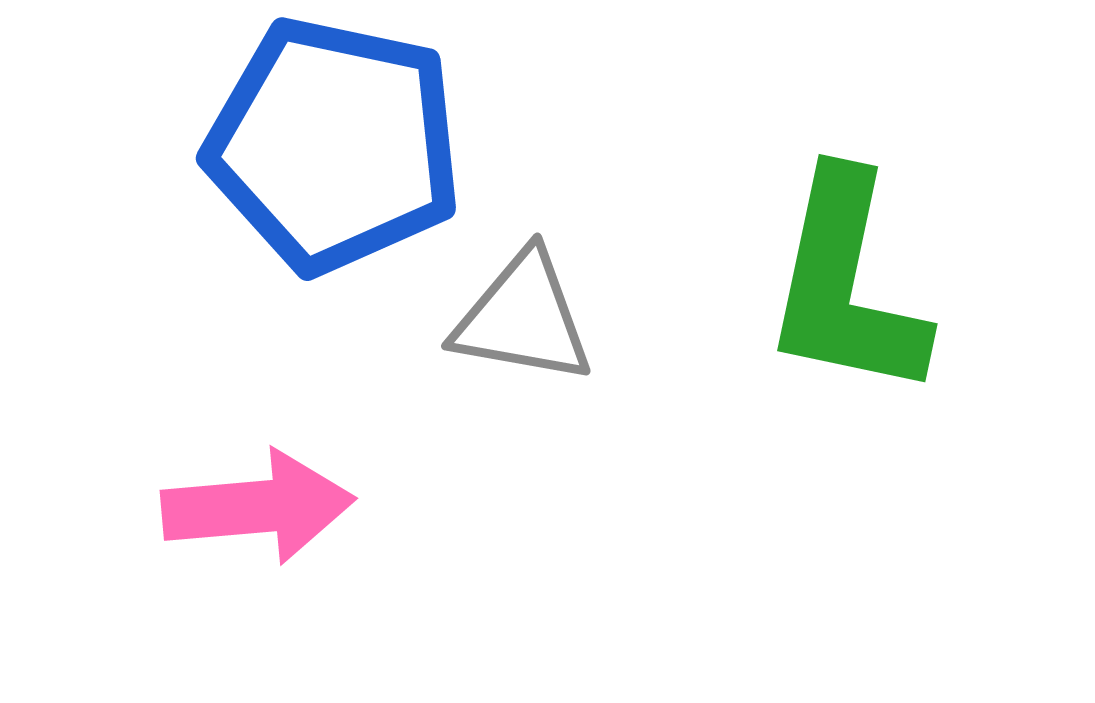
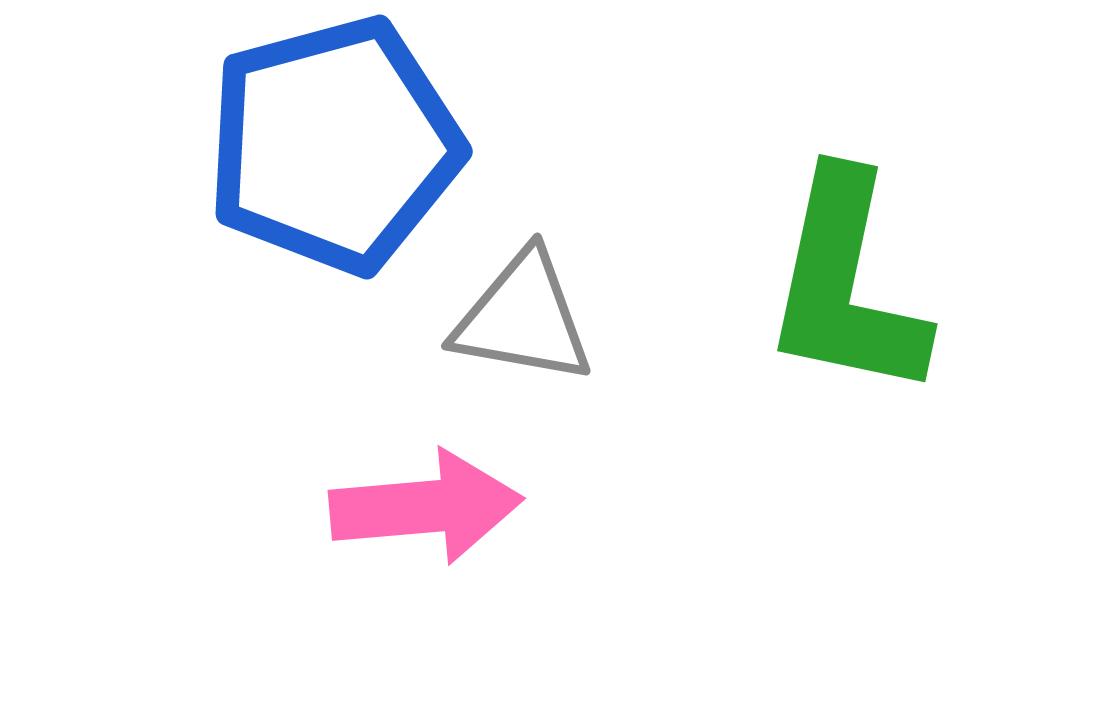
blue pentagon: rotated 27 degrees counterclockwise
pink arrow: moved 168 px right
